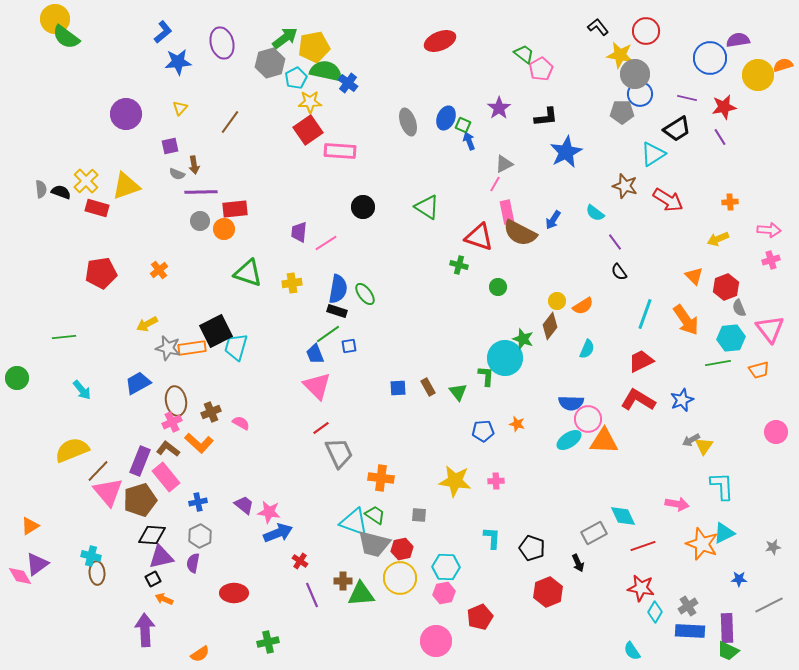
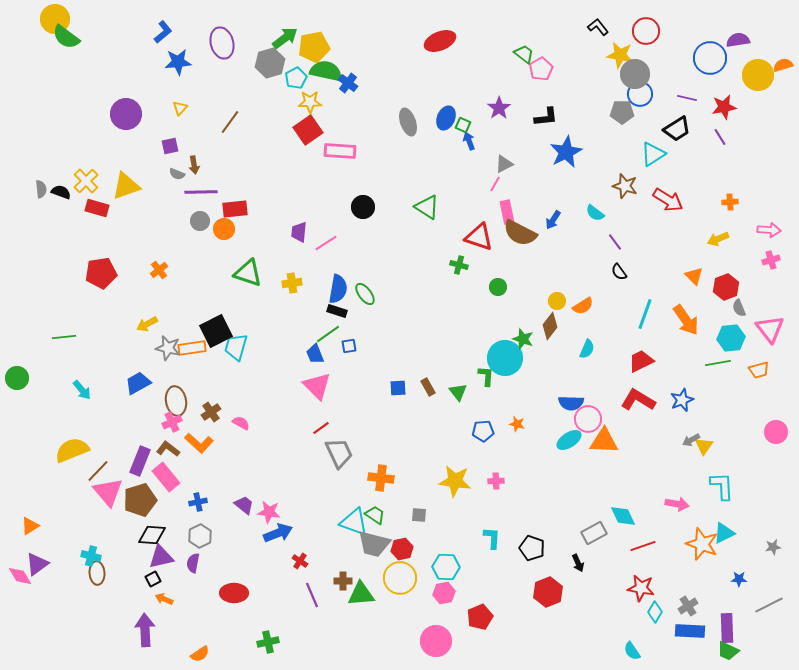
brown cross at (211, 412): rotated 12 degrees counterclockwise
